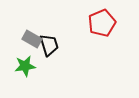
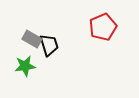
red pentagon: moved 1 px right, 4 px down
